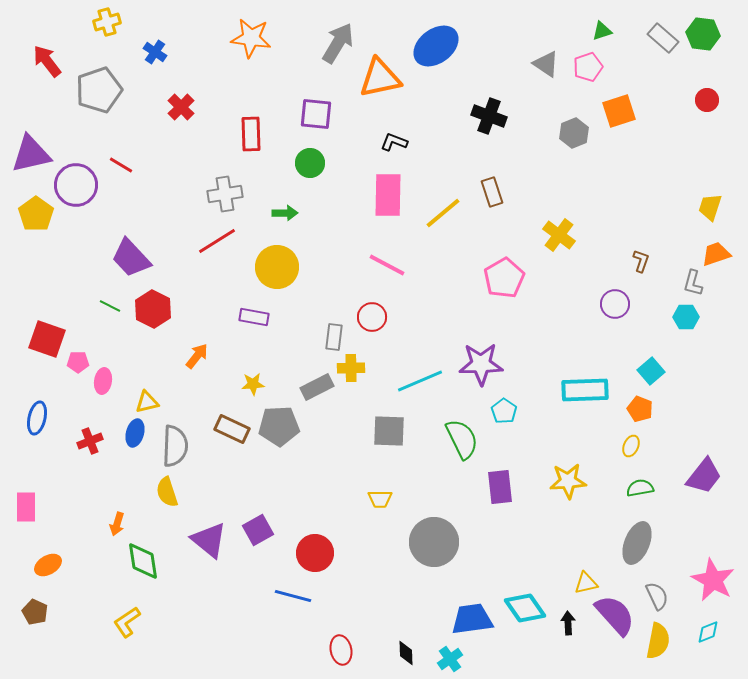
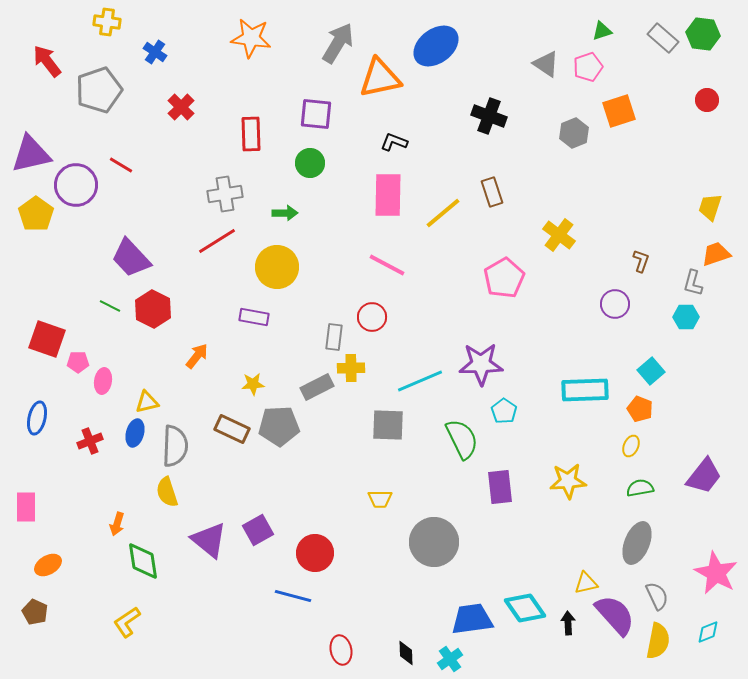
yellow cross at (107, 22): rotated 24 degrees clockwise
gray square at (389, 431): moved 1 px left, 6 px up
pink star at (713, 580): moved 3 px right, 7 px up
